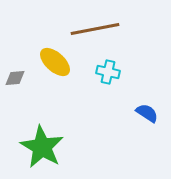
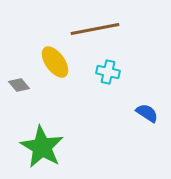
yellow ellipse: rotated 12 degrees clockwise
gray diamond: moved 4 px right, 7 px down; rotated 55 degrees clockwise
